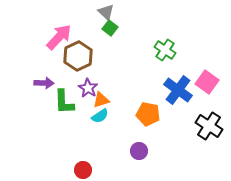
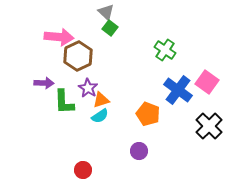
pink arrow: rotated 52 degrees clockwise
orange pentagon: rotated 10 degrees clockwise
black cross: rotated 12 degrees clockwise
